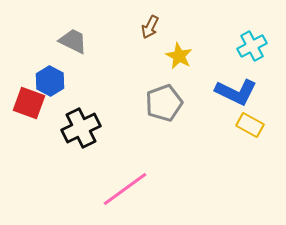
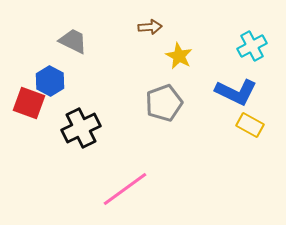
brown arrow: rotated 120 degrees counterclockwise
